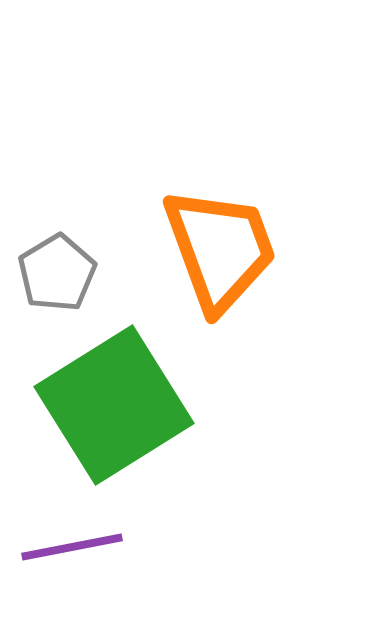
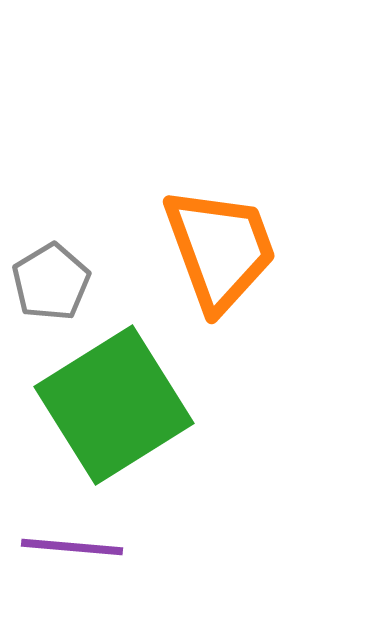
gray pentagon: moved 6 px left, 9 px down
purple line: rotated 16 degrees clockwise
